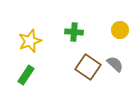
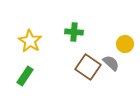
yellow circle: moved 5 px right, 14 px down
yellow star: rotated 20 degrees counterclockwise
gray semicircle: moved 4 px left, 1 px up
green rectangle: moved 1 px left, 1 px down
